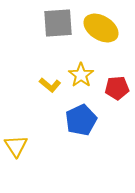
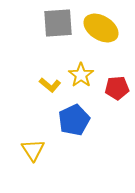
blue pentagon: moved 7 px left
yellow triangle: moved 17 px right, 4 px down
